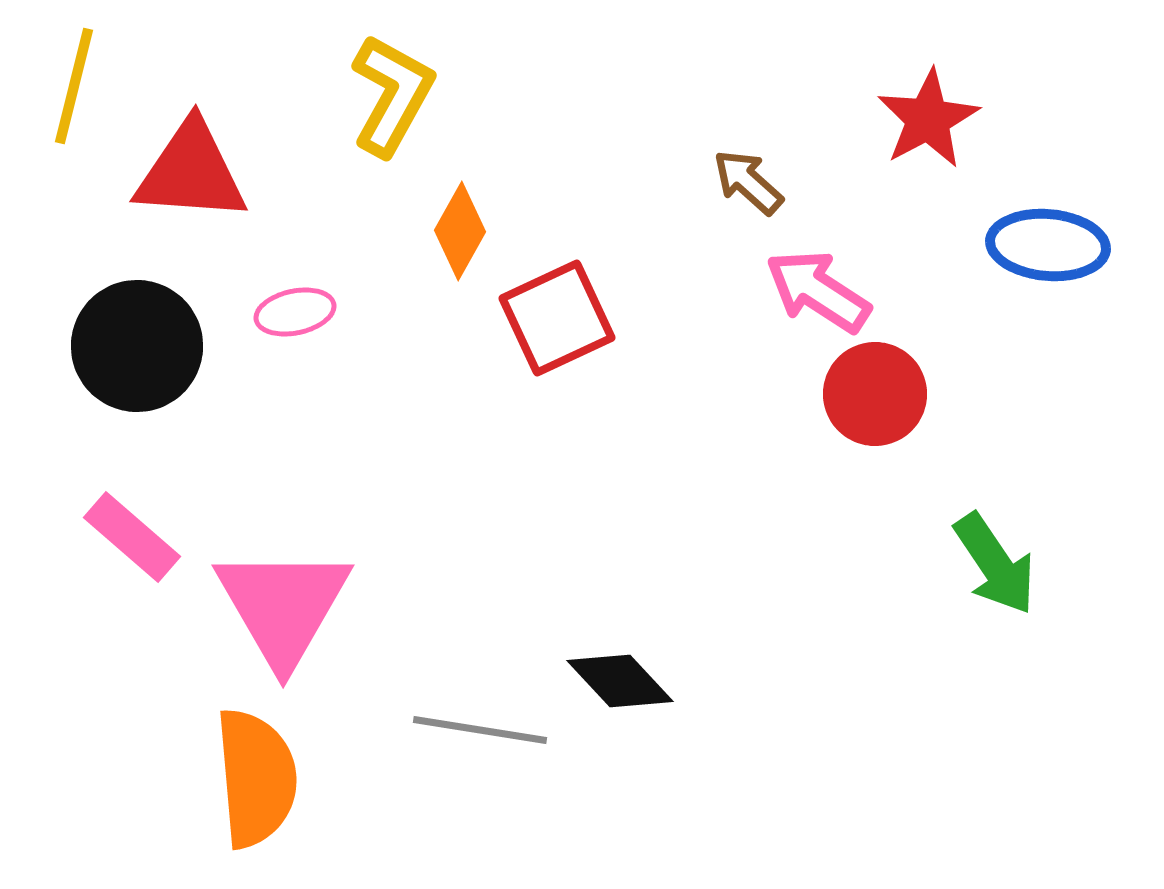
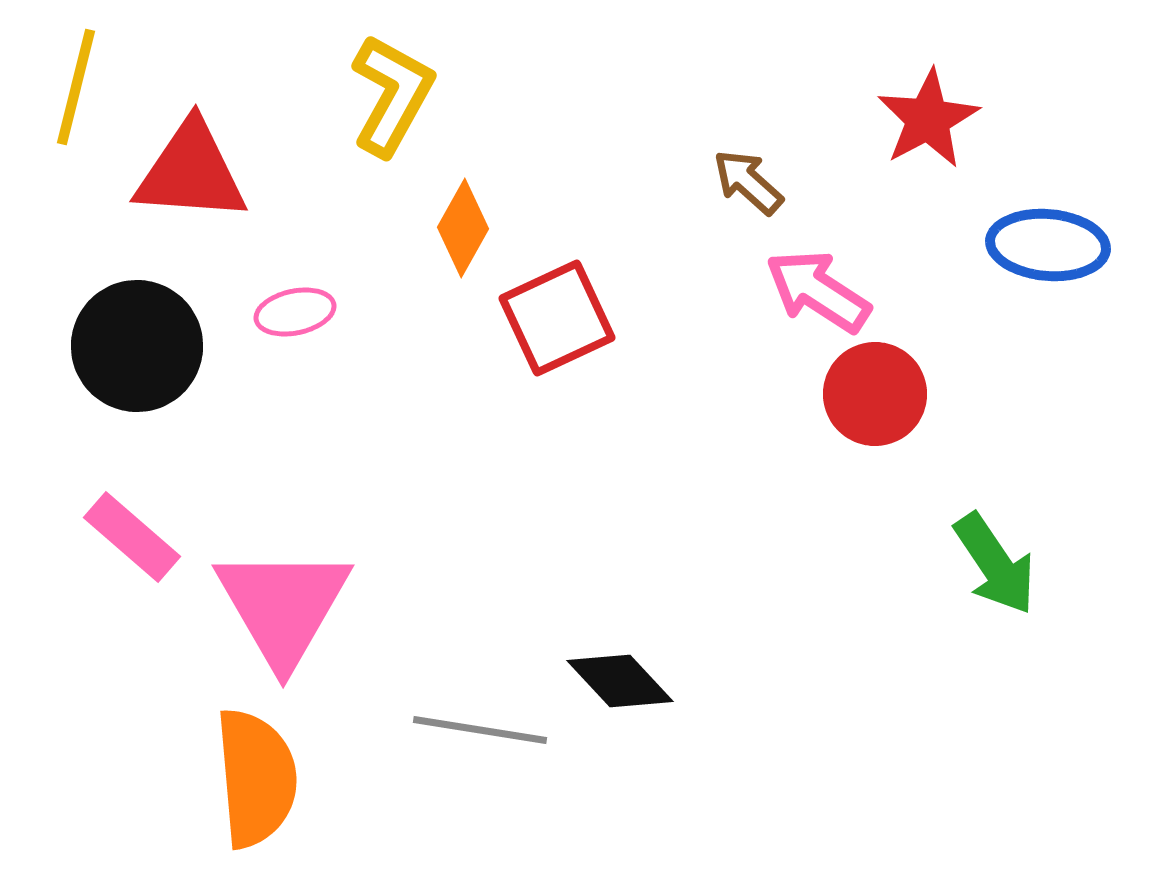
yellow line: moved 2 px right, 1 px down
orange diamond: moved 3 px right, 3 px up
